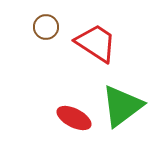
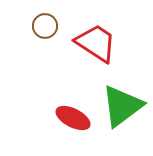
brown circle: moved 1 px left, 1 px up
red ellipse: moved 1 px left
